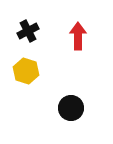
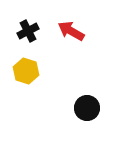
red arrow: moved 7 px left, 5 px up; rotated 60 degrees counterclockwise
black circle: moved 16 px right
